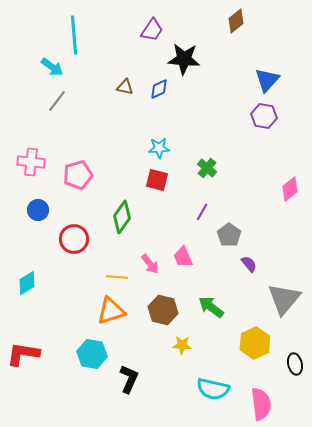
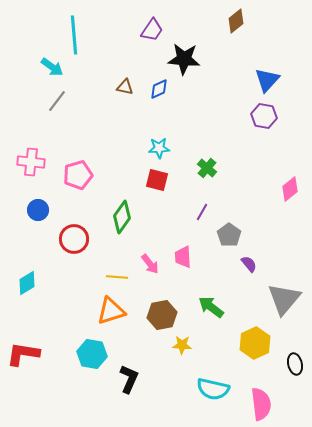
pink trapezoid: rotated 20 degrees clockwise
brown hexagon: moved 1 px left, 5 px down; rotated 24 degrees counterclockwise
